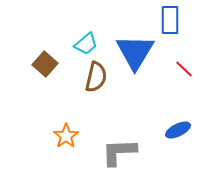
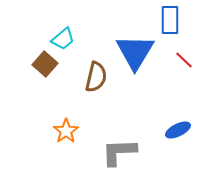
cyan trapezoid: moved 23 px left, 5 px up
red line: moved 9 px up
orange star: moved 5 px up
